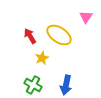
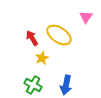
red arrow: moved 2 px right, 2 px down
